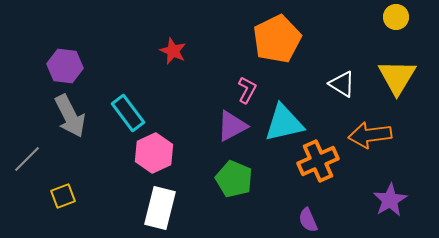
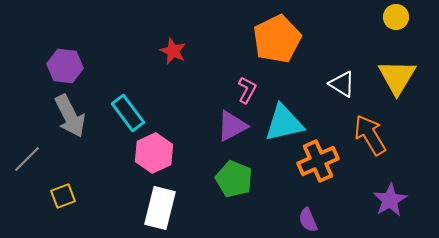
orange arrow: rotated 66 degrees clockwise
